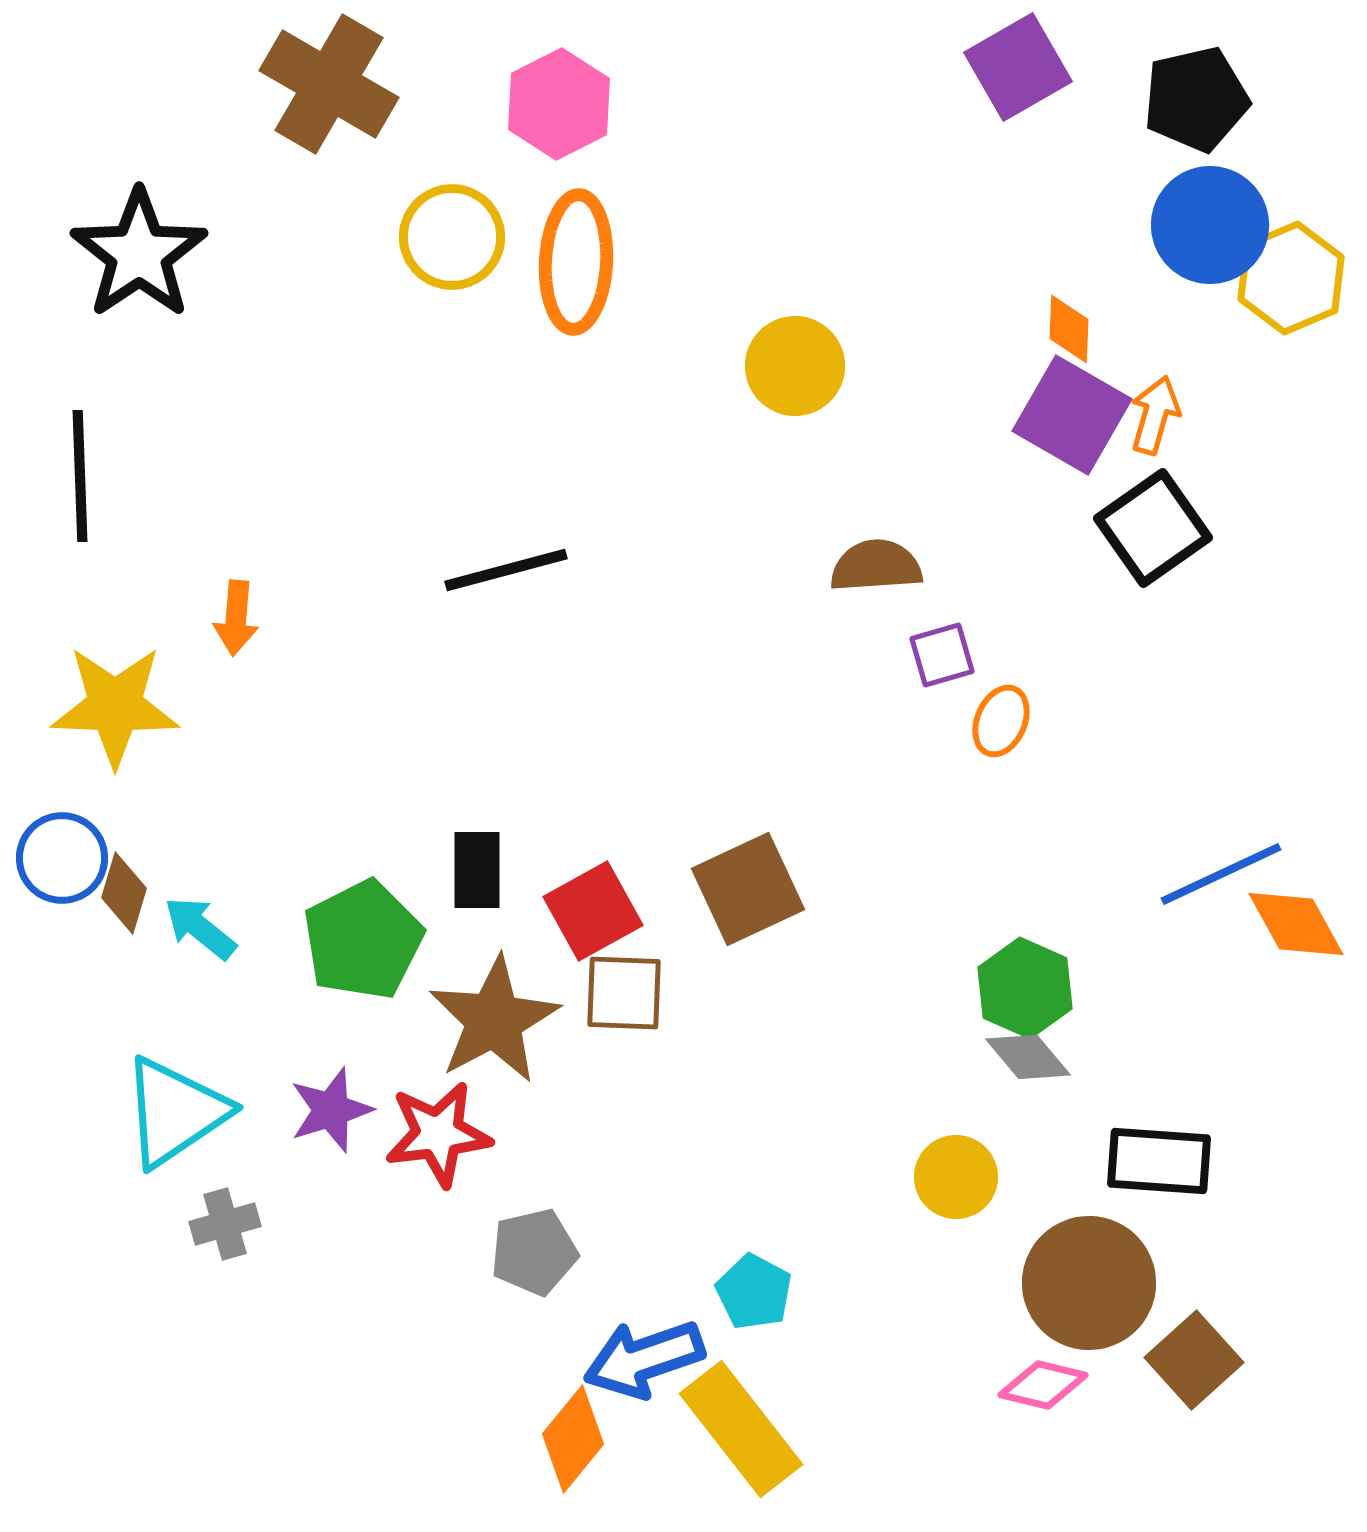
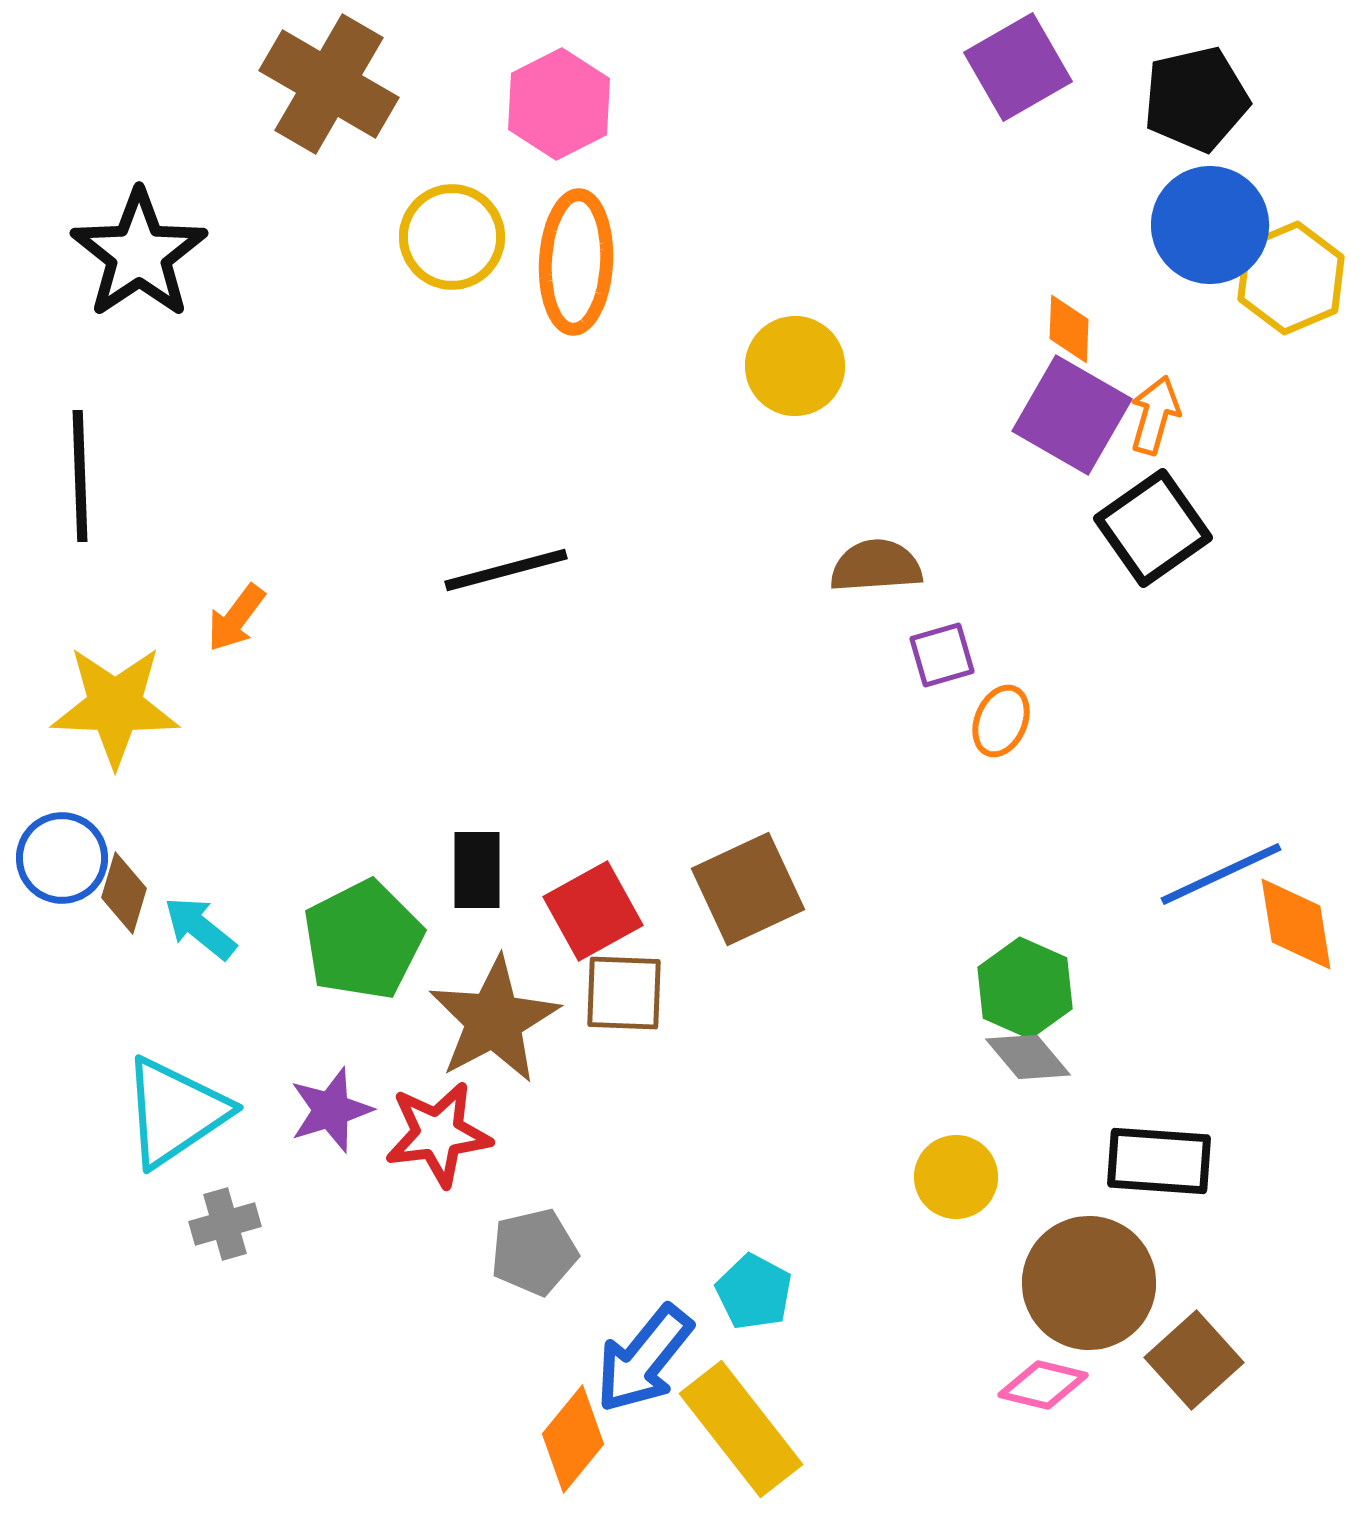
orange arrow at (236, 618): rotated 32 degrees clockwise
orange diamond at (1296, 924): rotated 20 degrees clockwise
blue arrow at (644, 1359): rotated 32 degrees counterclockwise
